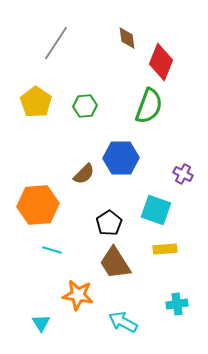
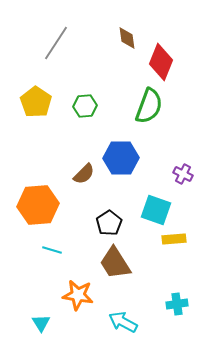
yellow rectangle: moved 9 px right, 10 px up
